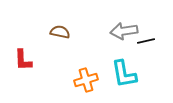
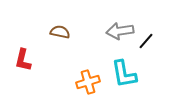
gray arrow: moved 4 px left
black line: rotated 36 degrees counterclockwise
red L-shape: rotated 15 degrees clockwise
orange cross: moved 2 px right, 2 px down
